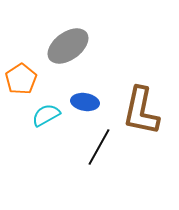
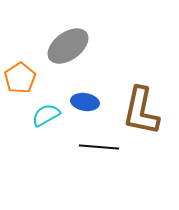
orange pentagon: moved 1 px left, 1 px up
black line: rotated 66 degrees clockwise
